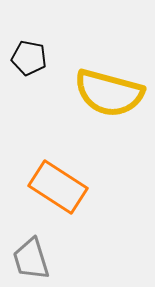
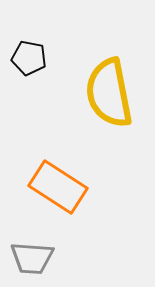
yellow semicircle: rotated 64 degrees clockwise
gray trapezoid: moved 1 px right, 1 px up; rotated 69 degrees counterclockwise
